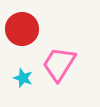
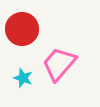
pink trapezoid: rotated 9 degrees clockwise
